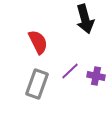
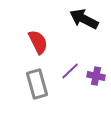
black arrow: moved 1 px left; rotated 132 degrees clockwise
gray rectangle: rotated 36 degrees counterclockwise
